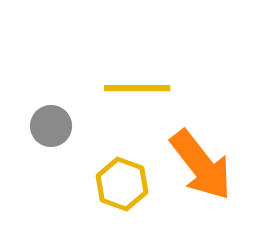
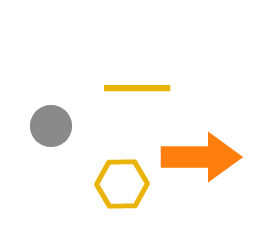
orange arrow: moved 8 px up; rotated 52 degrees counterclockwise
yellow hexagon: rotated 21 degrees counterclockwise
